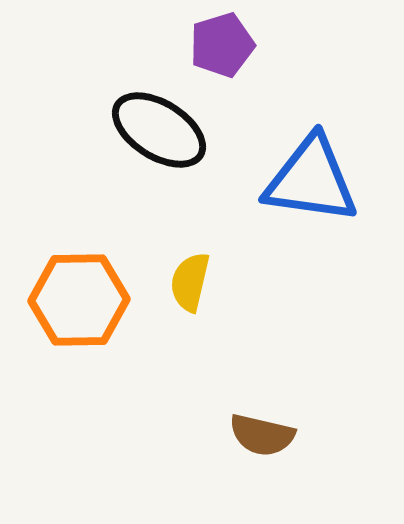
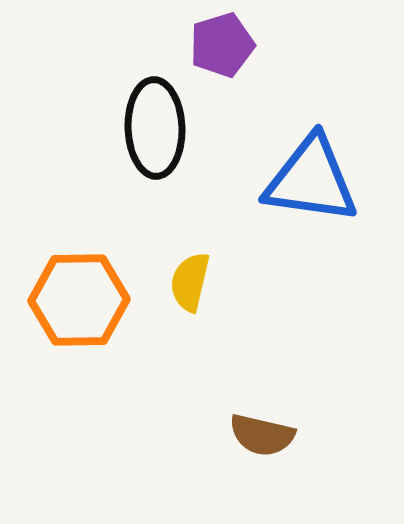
black ellipse: moved 4 px left, 2 px up; rotated 56 degrees clockwise
